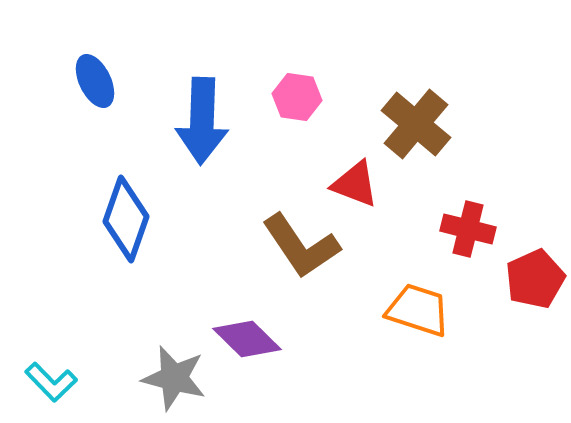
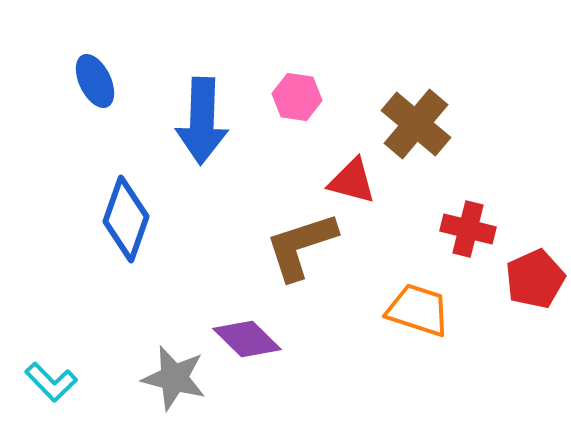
red triangle: moved 3 px left, 3 px up; rotated 6 degrees counterclockwise
brown L-shape: rotated 106 degrees clockwise
